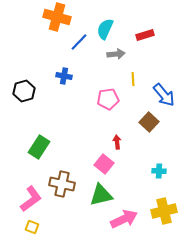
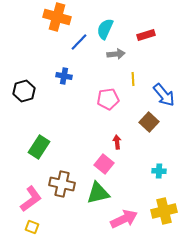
red rectangle: moved 1 px right
green triangle: moved 3 px left, 2 px up
